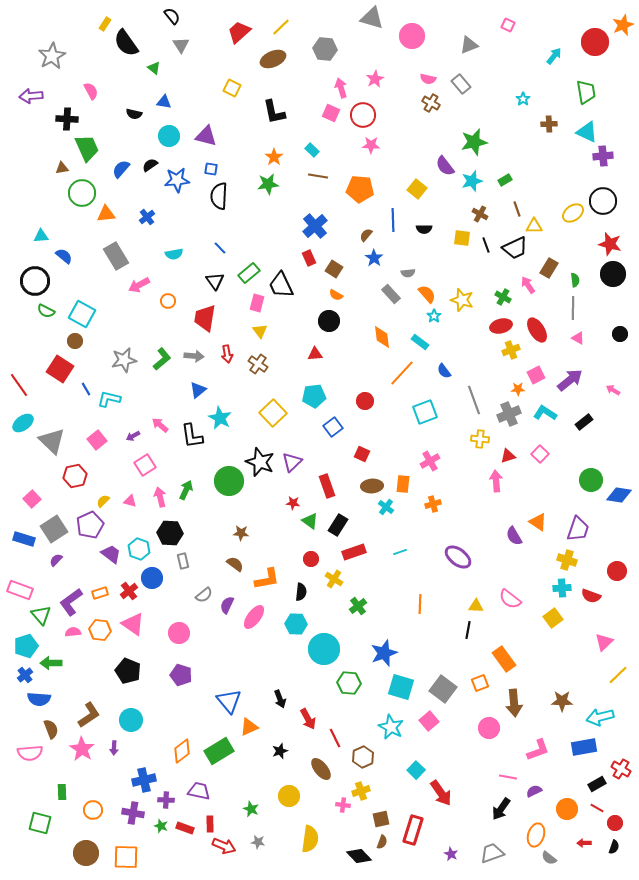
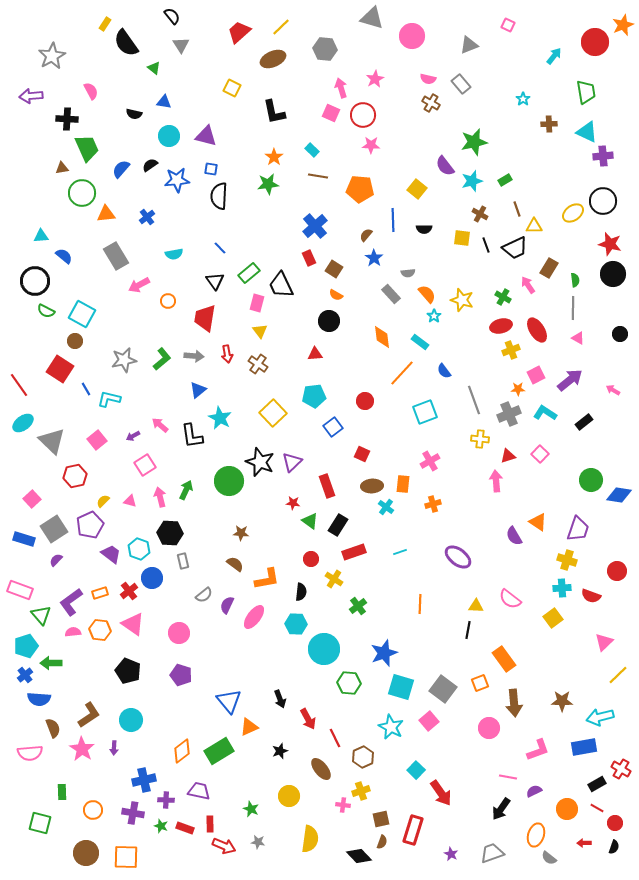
brown semicircle at (51, 729): moved 2 px right, 1 px up
